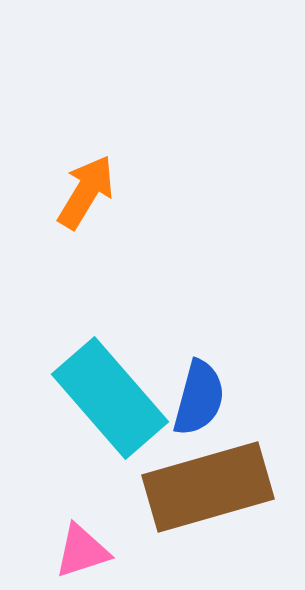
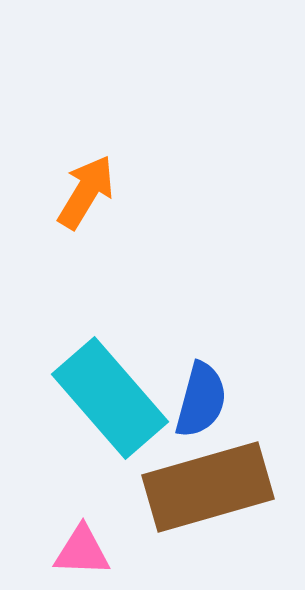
blue semicircle: moved 2 px right, 2 px down
pink triangle: rotated 20 degrees clockwise
